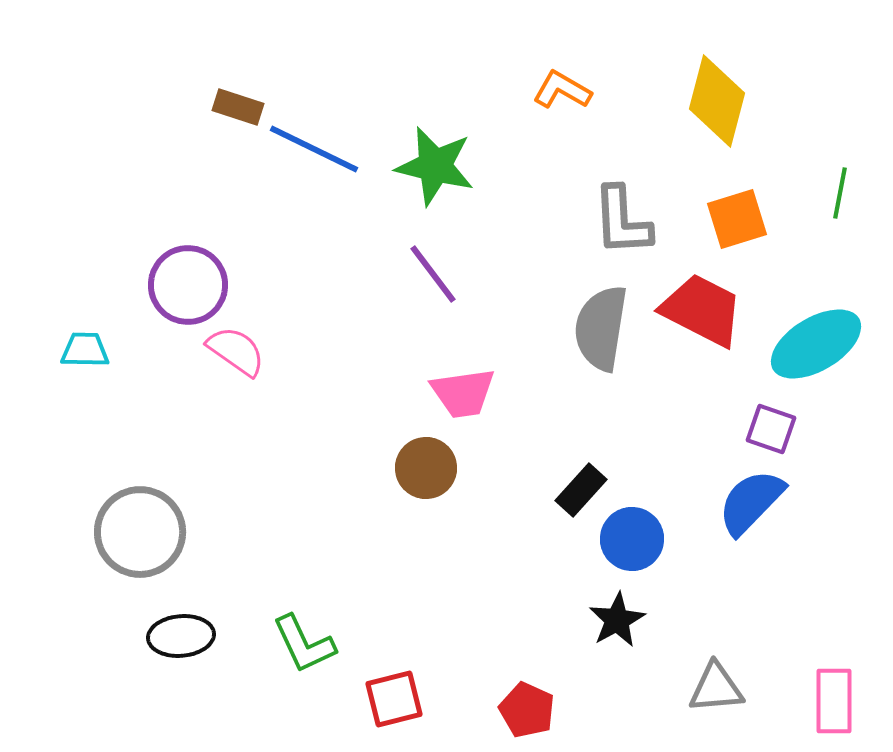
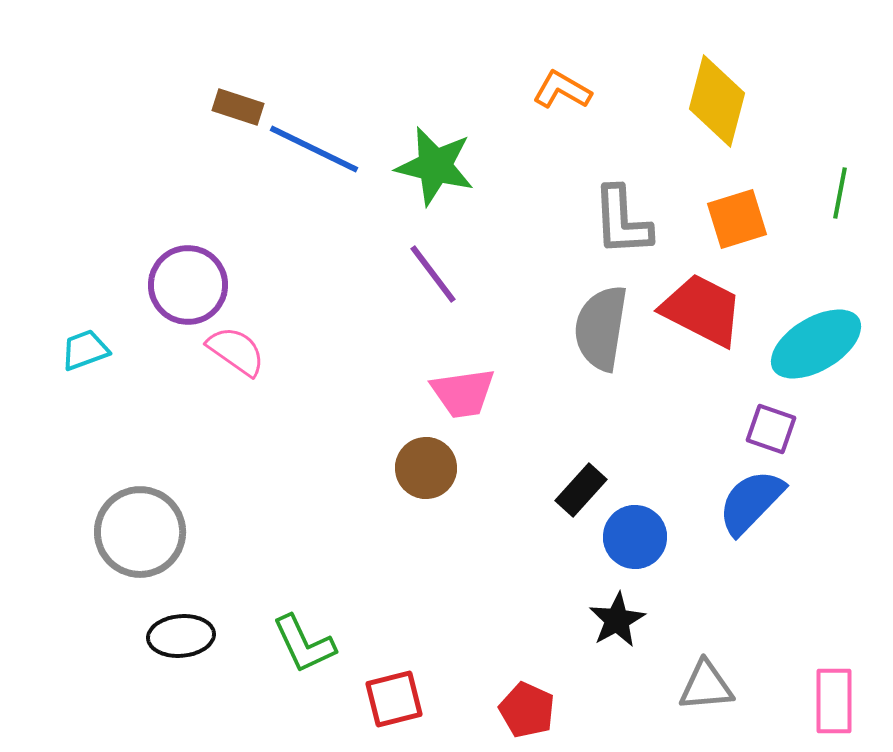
cyan trapezoid: rotated 21 degrees counterclockwise
blue circle: moved 3 px right, 2 px up
gray triangle: moved 10 px left, 2 px up
